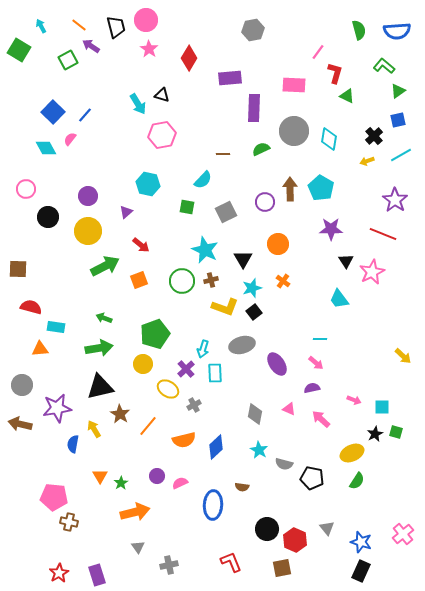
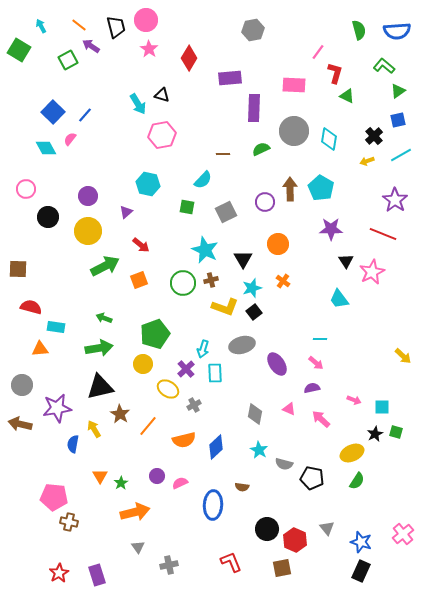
green circle at (182, 281): moved 1 px right, 2 px down
